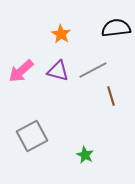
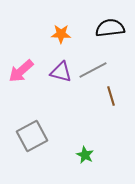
black semicircle: moved 6 px left
orange star: rotated 30 degrees counterclockwise
purple triangle: moved 3 px right, 1 px down
